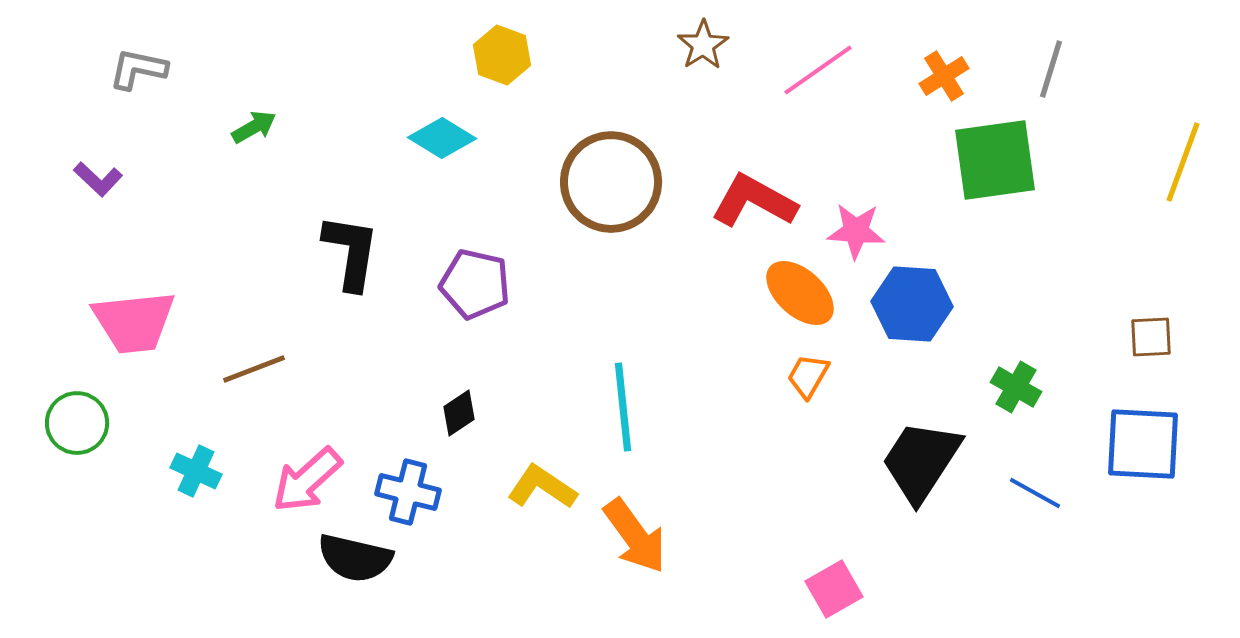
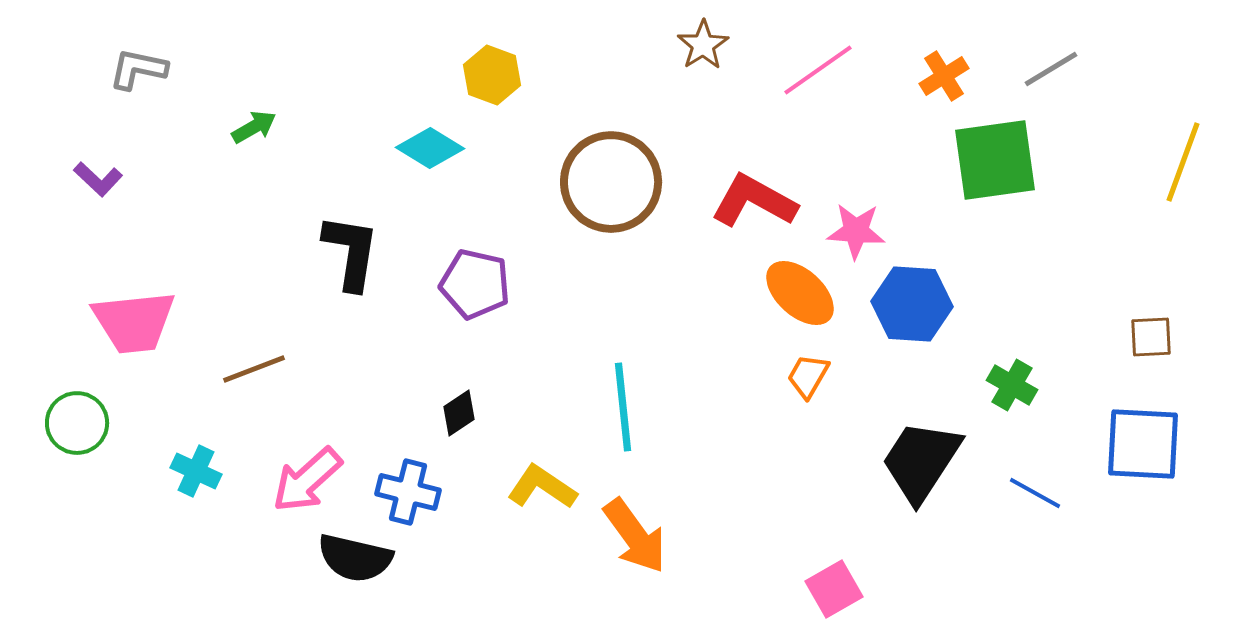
yellow hexagon: moved 10 px left, 20 px down
gray line: rotated 42 degrees clockwise
cyan diamond: moved 12 px left, 10 px down
green cross: moved 4 px left, 2 px up
